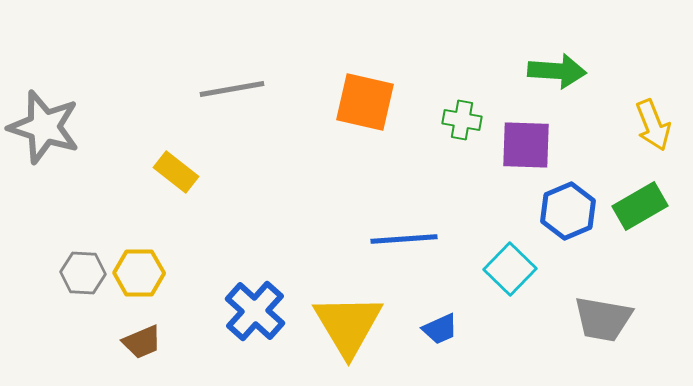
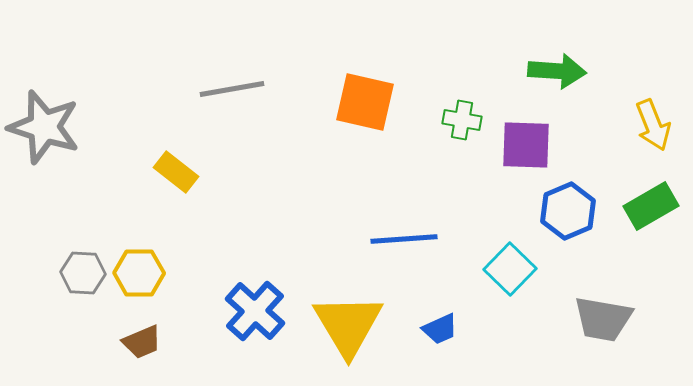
green rectangle: moved 11 px right
